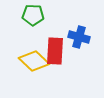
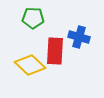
green pentagon: moved 3 px down
yellow diamond: moved 4 px left, 4 px down
